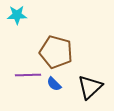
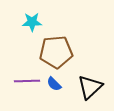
cyan star: moved 15 px right, 7 px down
brown pentagon: rotated 20 degrees counterclockwise
purple line: moved 1 px left, 6 px down
